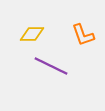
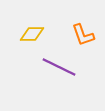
purple line: moved 8 px right, 1 px down
